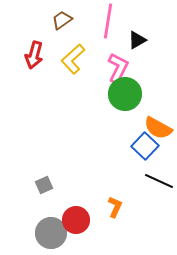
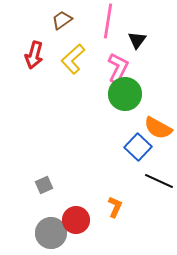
black triangle: rotated 24 degrees counterclockwise
blue square: moved 7 px left, 1 px down
